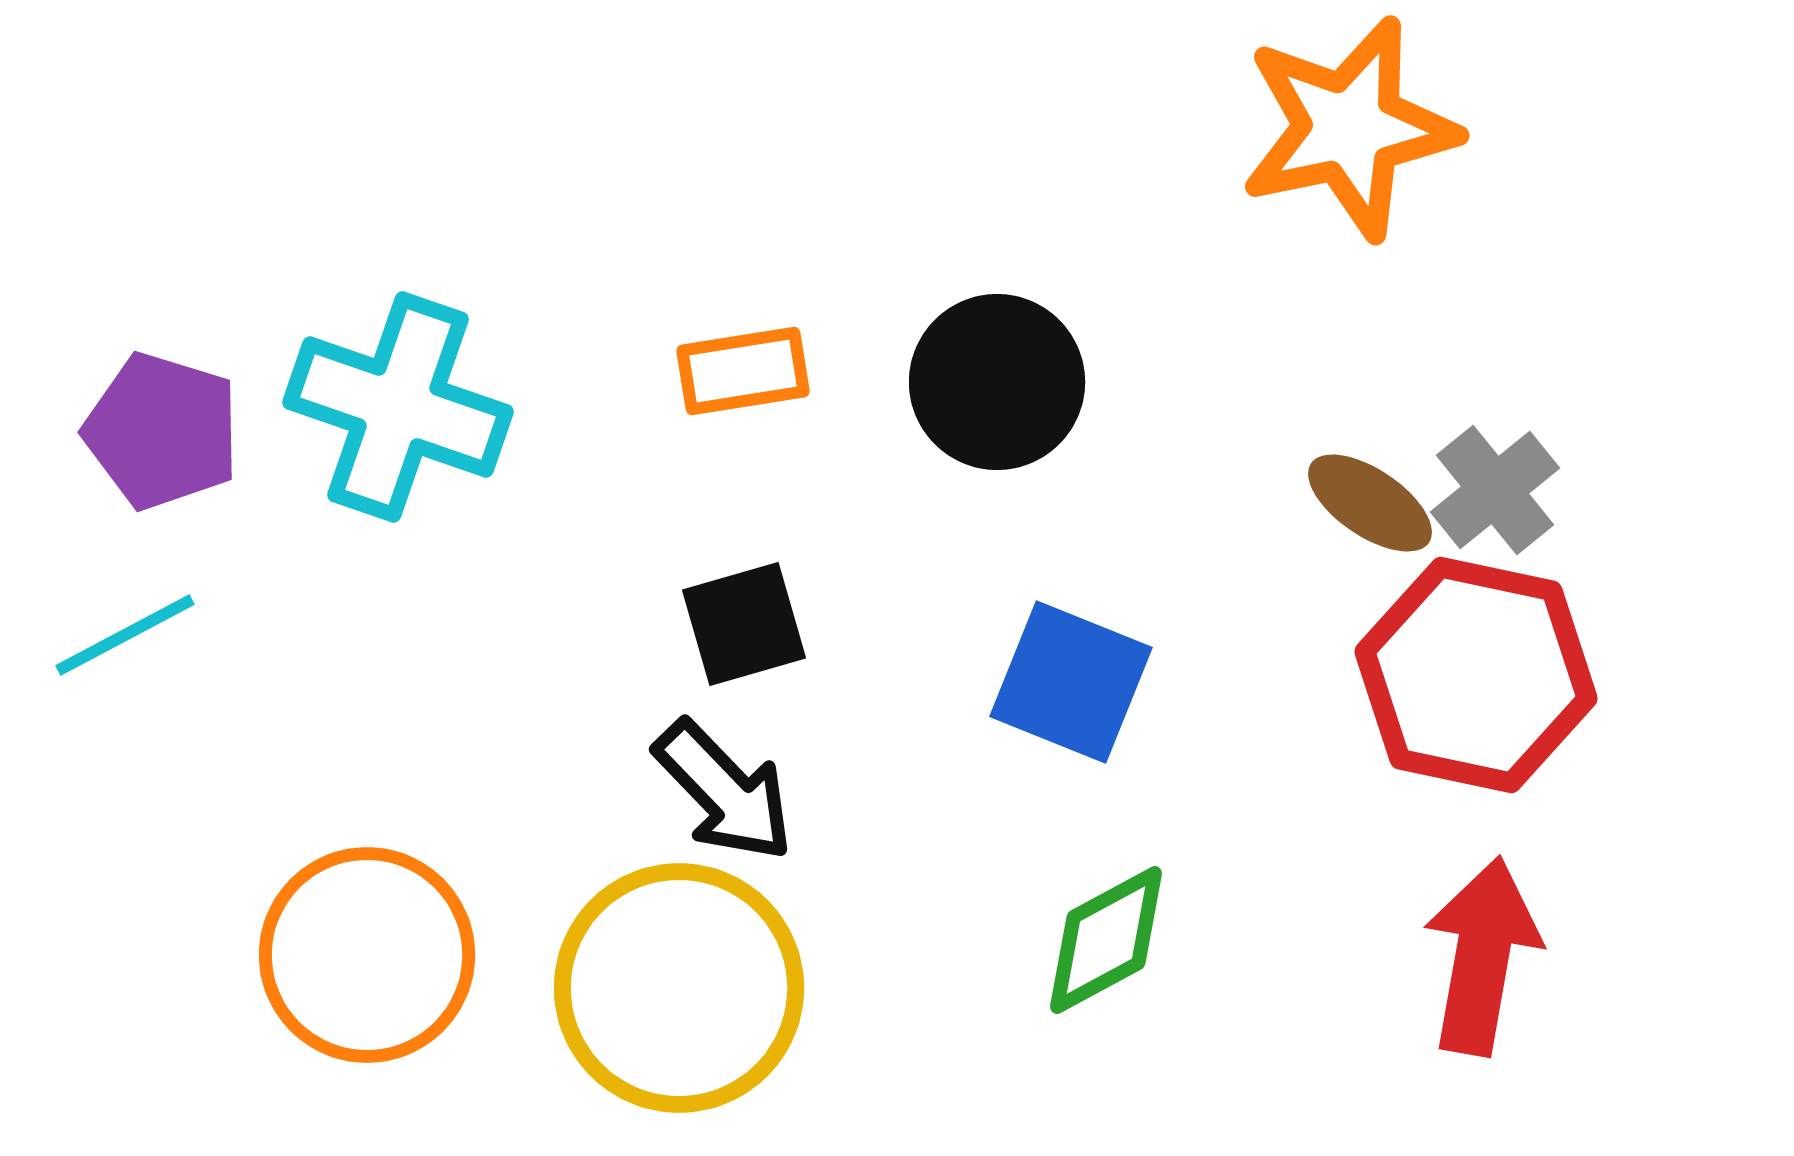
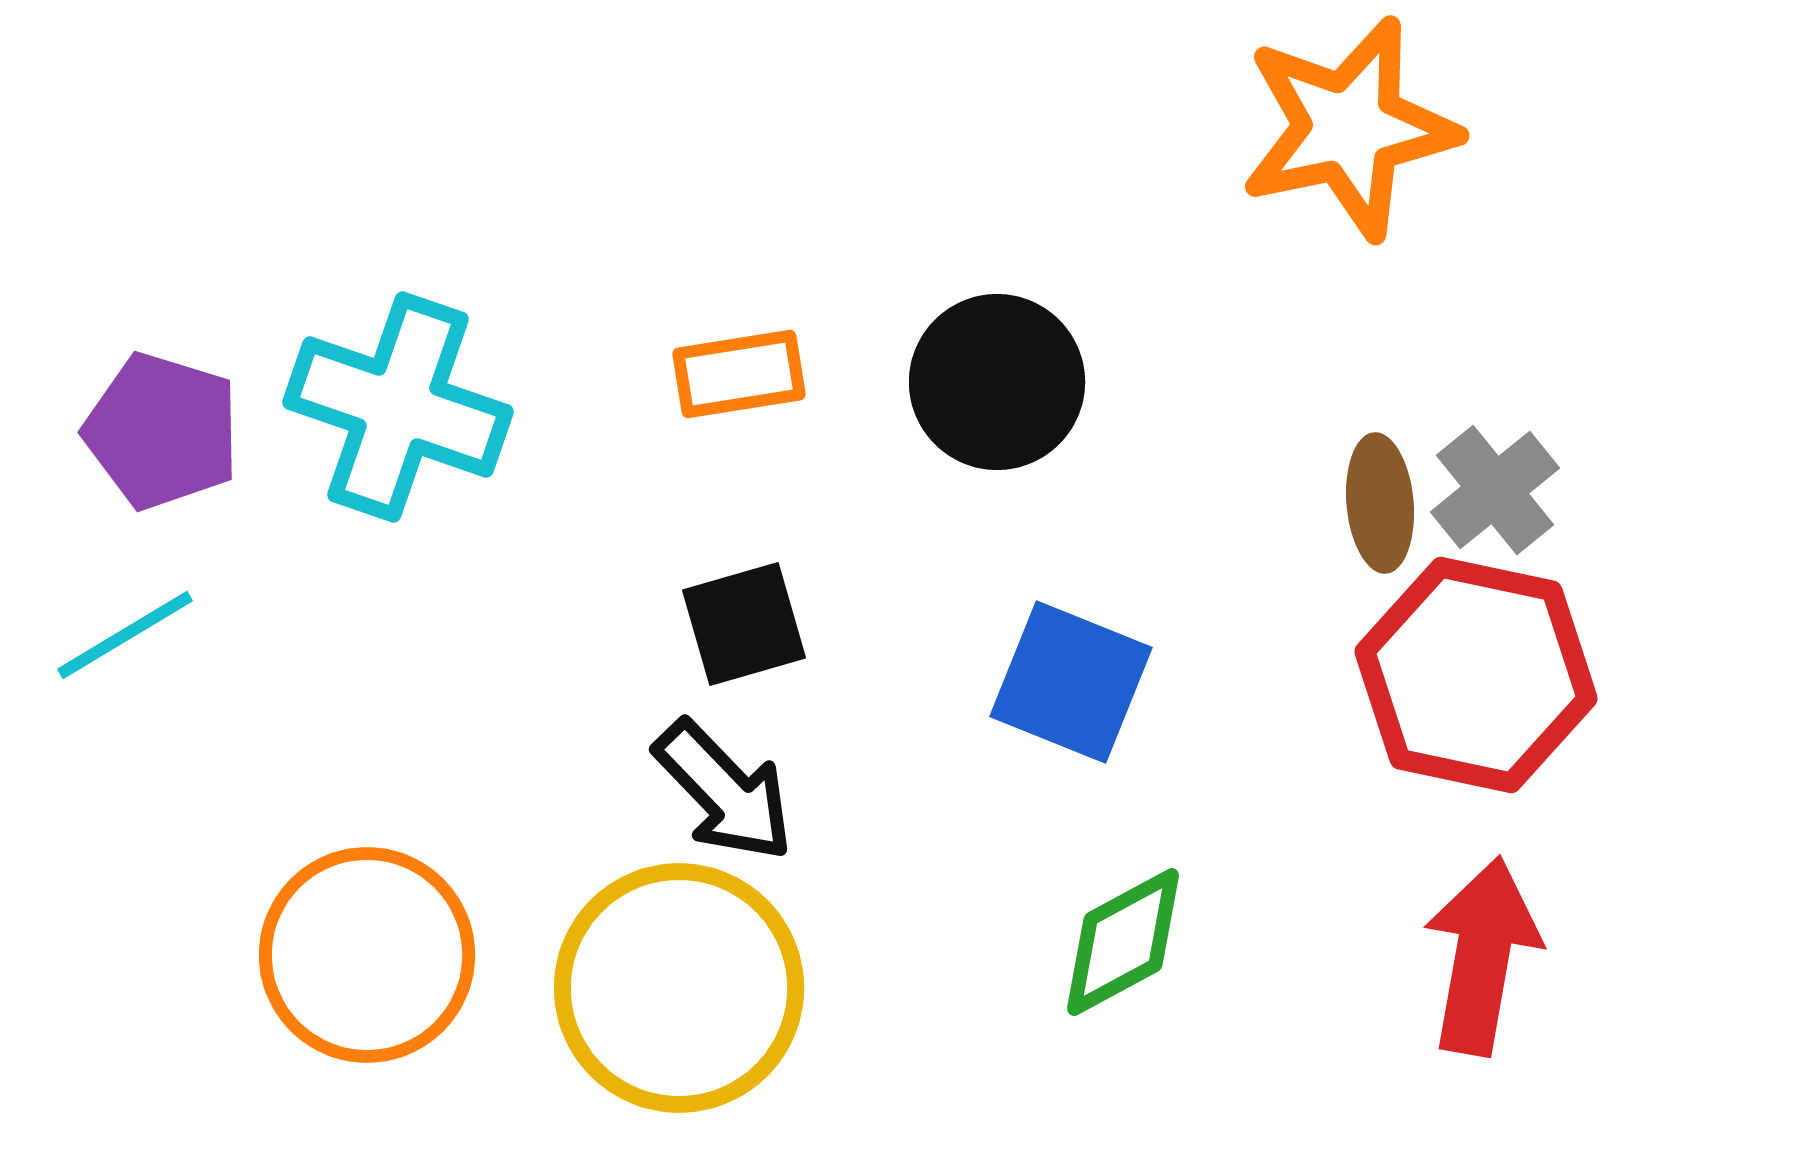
orange rectangle: moved 4 px left, 3 px down
brown ellipse: moved 10 px right; rotated 51 degrees clockwise
cyan line: rotated 3 degrees counterclockwise
green diamond: moved 17 px right, 2 px down
